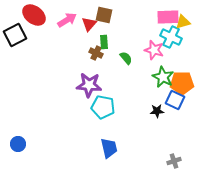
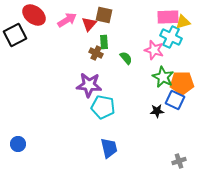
gray cross: moved 5 px right
